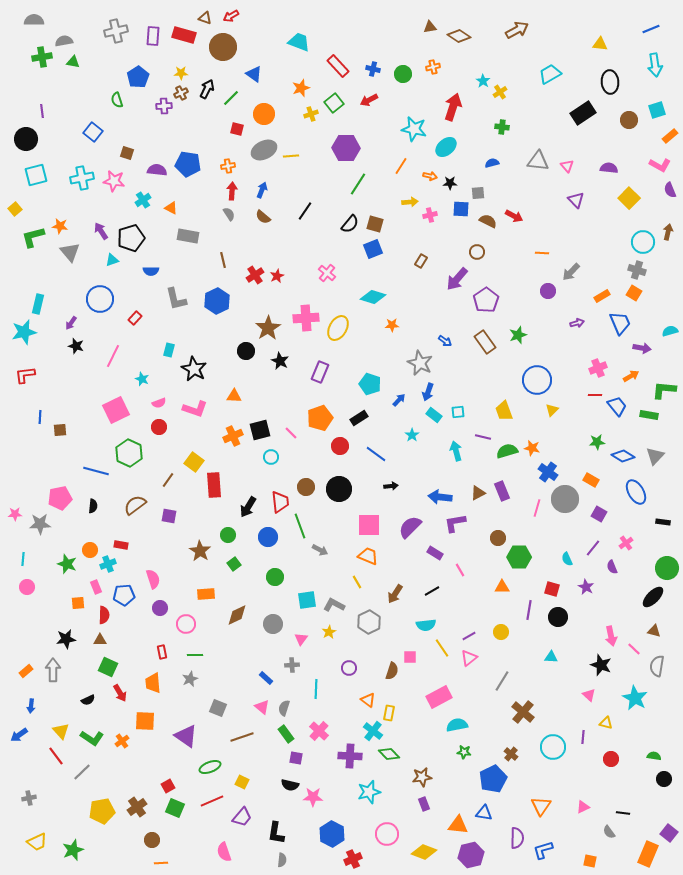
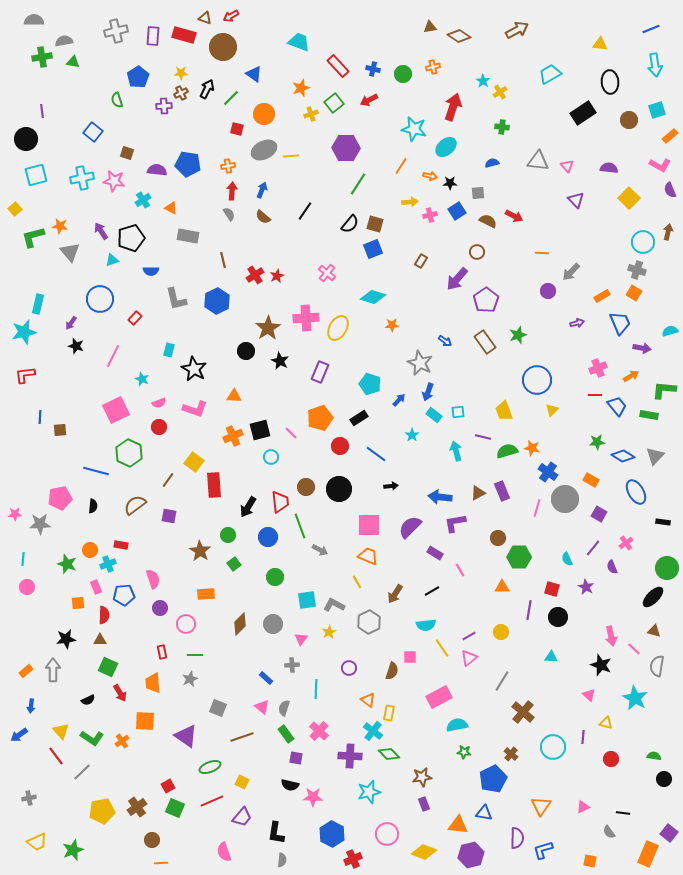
blue square at (461, 209): moved 4 px left, 2 px down; rotated 36 degrees counterclockwise
brown diamond at (237, 615): moved 3 px right, 9 px down; rotated 20 degrees counterclockwise
